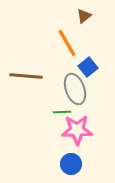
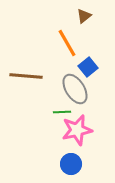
gray ellipse: rotated 12 degrees counterclockwise
pink star: rotated 12 degrees counterclockwise
